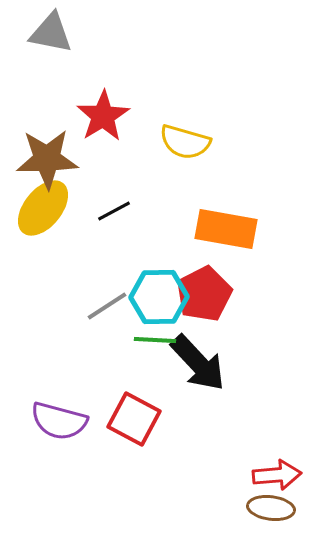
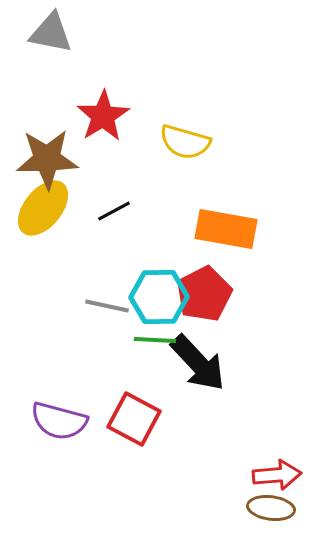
gray line: rotated 45 degrees clockwise
